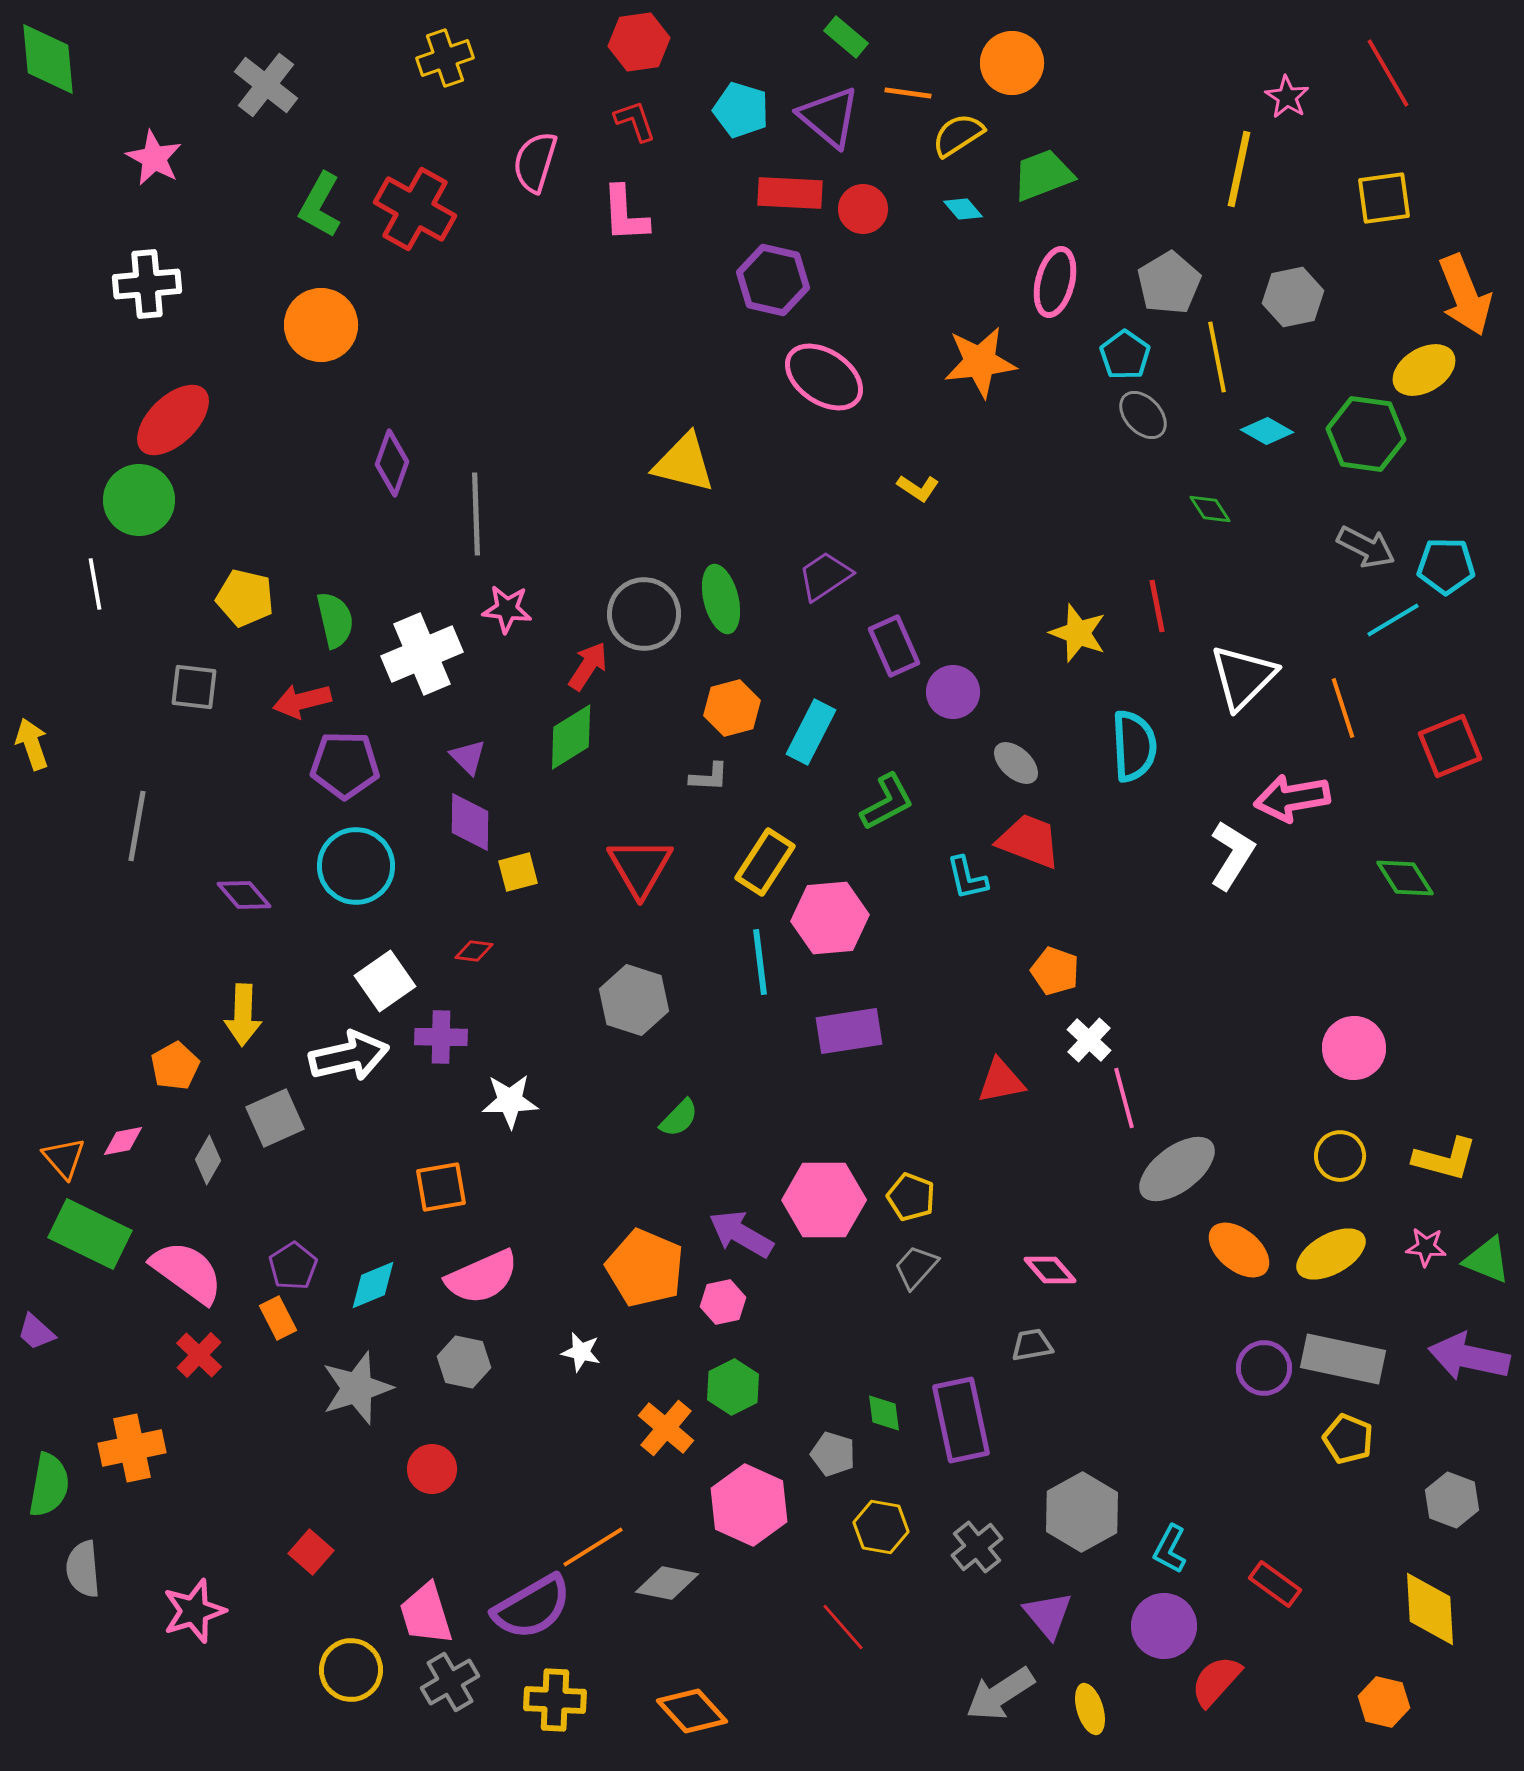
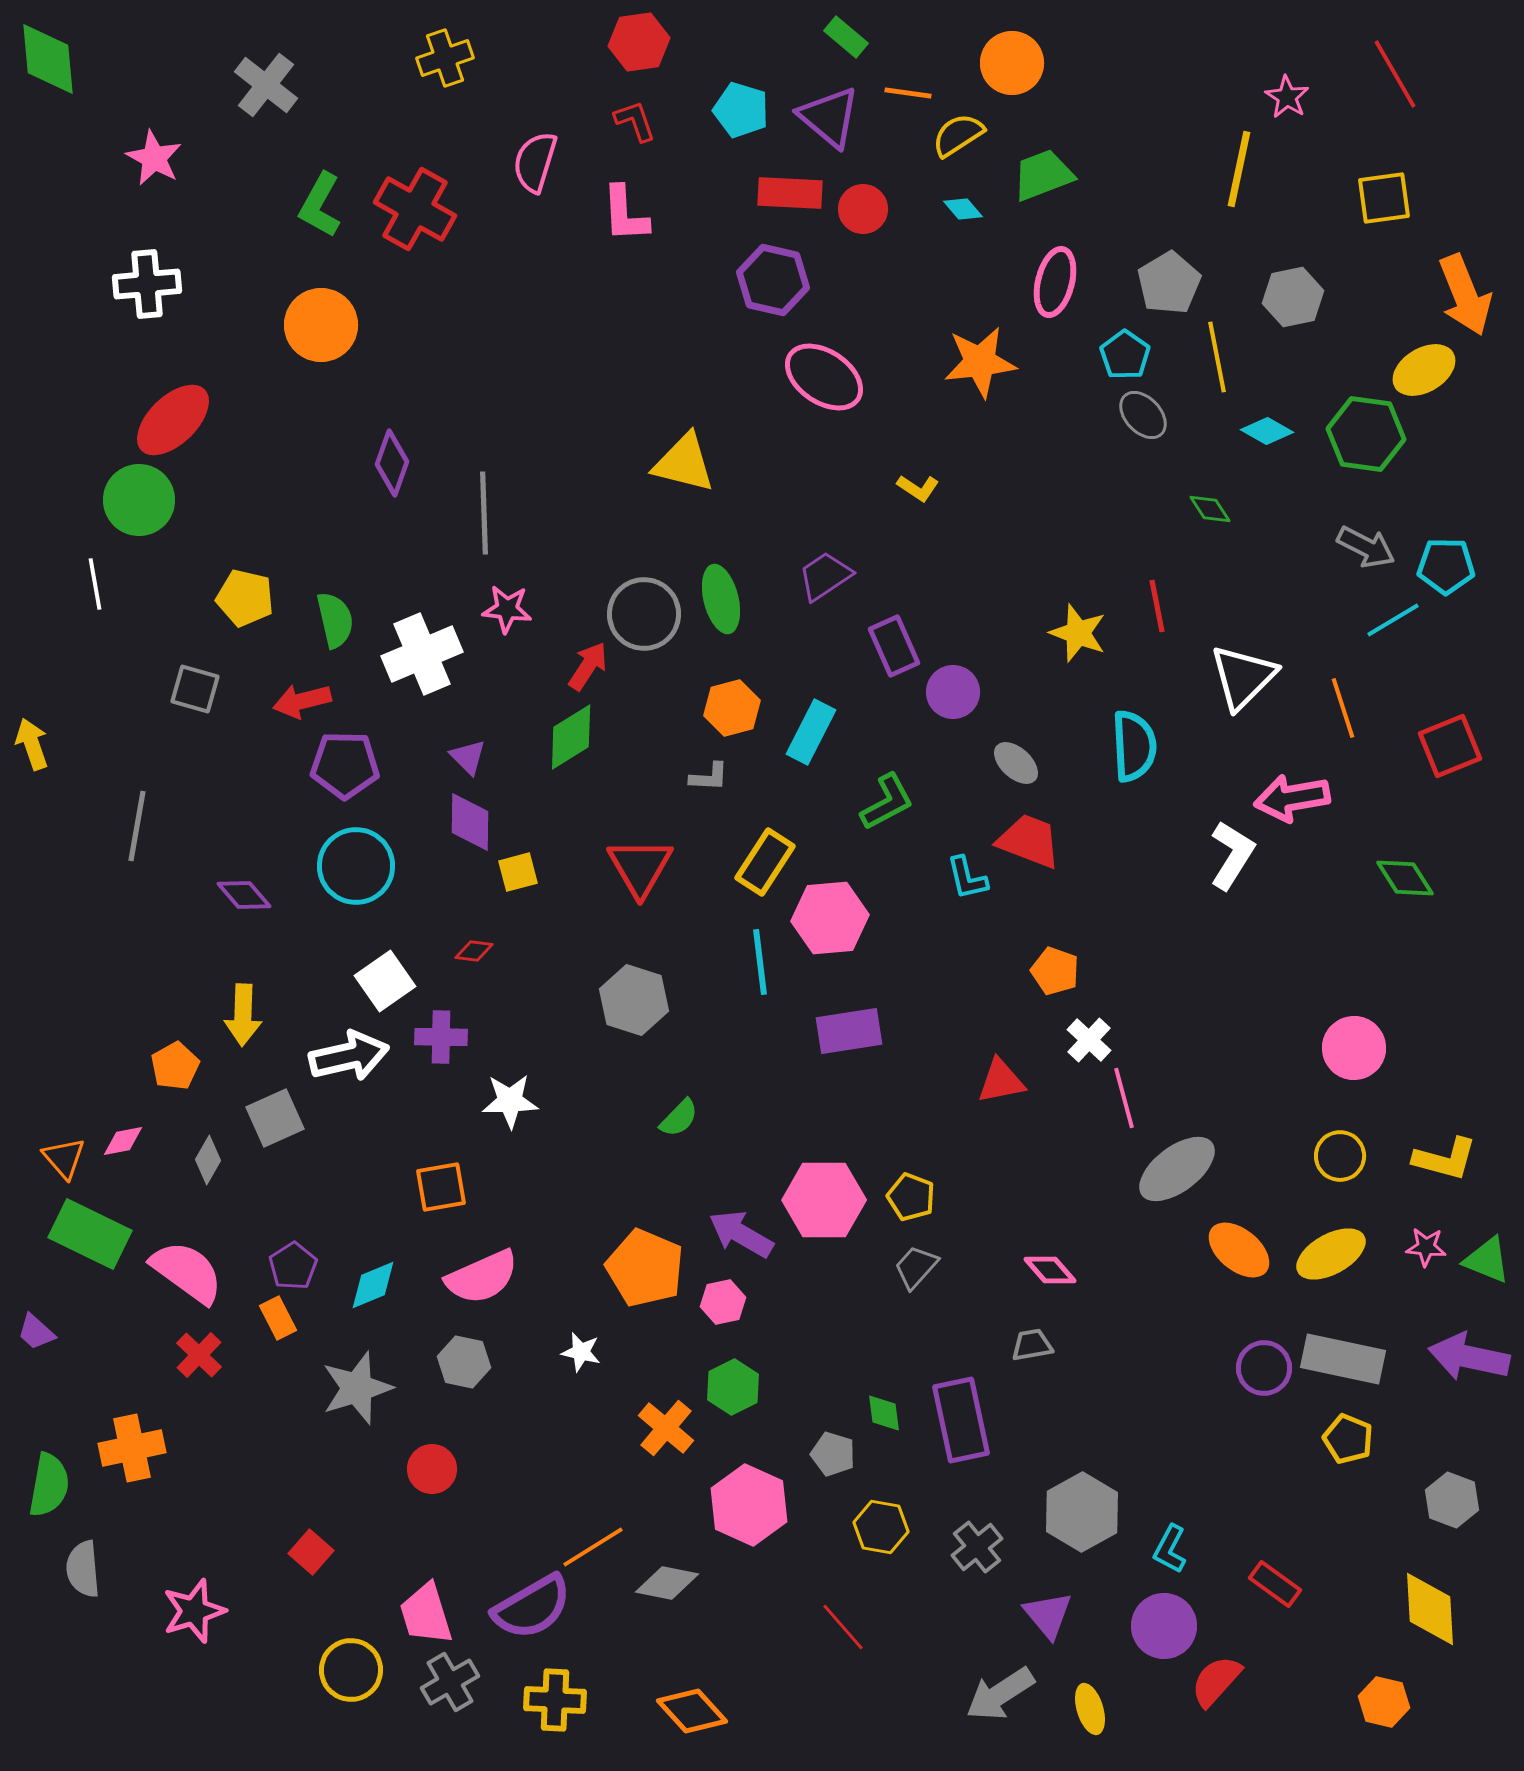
red line at (1388, 73): moved 7 px right, 1 px down
gray line at (476, 514): moved 8 px right, 1 px up
gray square at (194, 687): moved 1 px right, 2 px down; rotated 9 degrees clockwise
